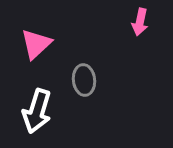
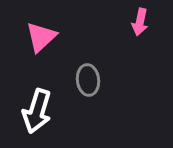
pink triangle: moved 5 px right, 7 px up
gray ellipse: moved 4 px right
